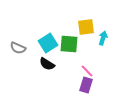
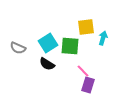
green square: moved 1 px right, 2 px down
pink line: moved 4 px left
purple rectangle: moved 2 px right
